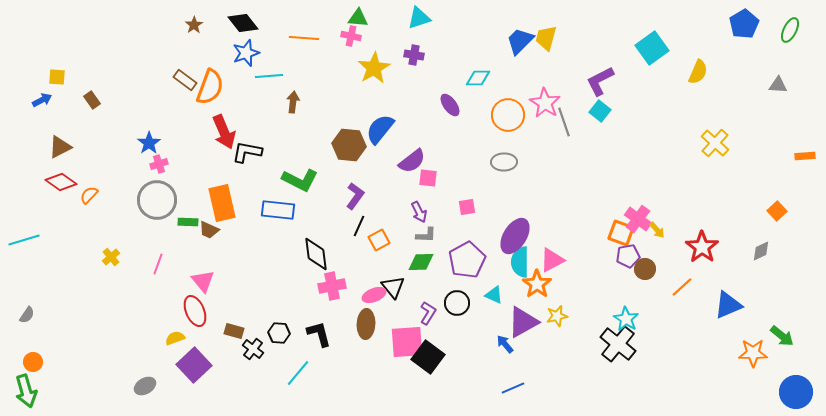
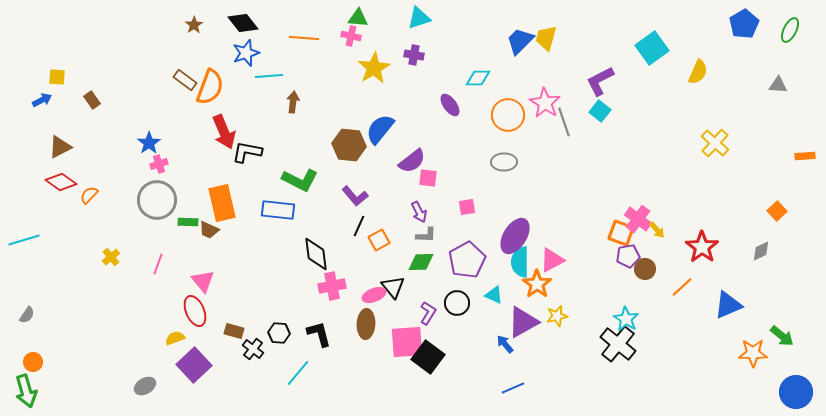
purple L-shape at (355, 196): rotated 104 degrees clockwise
